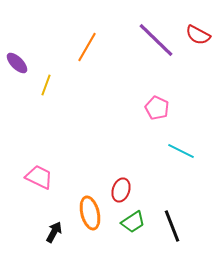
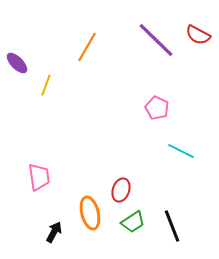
pink trapezoid: rotated 56 degrees clockwise
